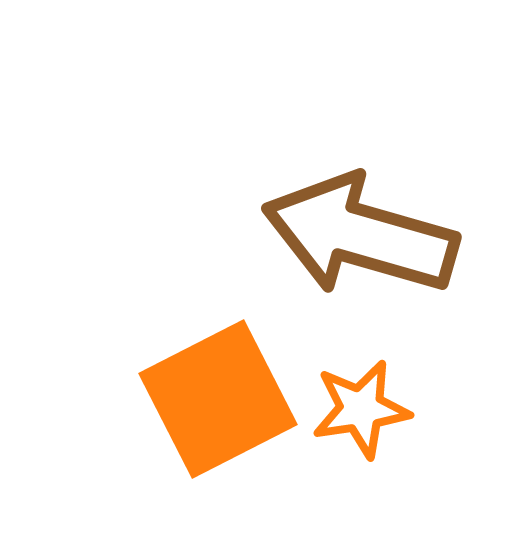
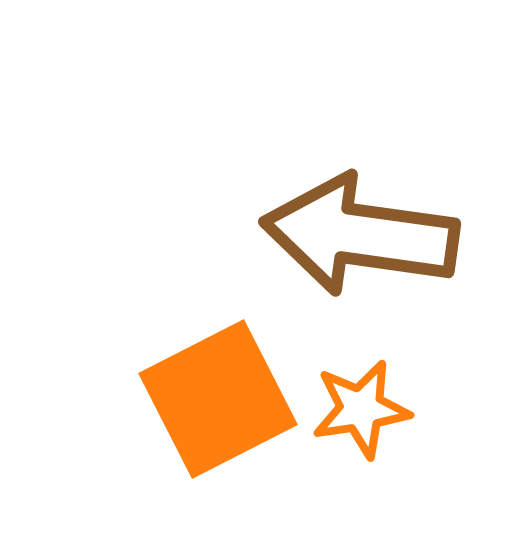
brown arrow: rotated 8 degrees counterclockwise
